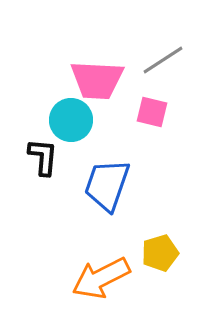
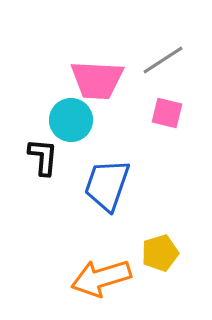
pink square: moved 15 px right, 1 px down
orange arrow: rotated 10 degrees clockwise
